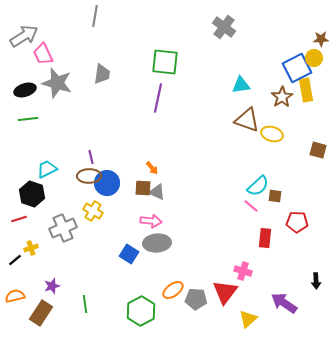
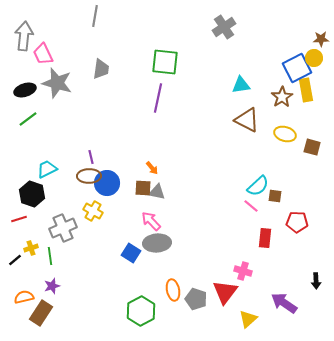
gray cross at (224, 27): rotated 20 degrees clockwise
gray arrow at (24, 36): rotated 52 degrees counterclockwise
gray trapezoid at (102, 74): moved 1 px left, 5 px up
green line at (28, 119): rotated 30 degrees counterclockwise
brown triangle at (247, 120): rotated 8 degrees clockwise
yellow ellipse at (272, 134): moved 13 px right
brown square at (318, 150): moved 6 px left, 3 px up
gray triangle at (157, 192): rotated 12 degrees counterclockwise
pink arrow at (151, 221): rotated 140 degrees counterclockwise
blue square at (129, 254): moved 2 px right, 1 px up
orange ellipse at (173, 290): rotated 65 degrees counterclockwise
orange semicircle at (15, 296): moved 9 px right, 1 px down
gray pentagon at (196, 299): rotated 15 degrees clockwise
green line at (85, 304): moved 35 px left, 48 px up
